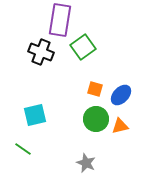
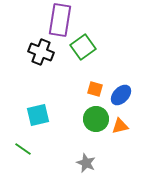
cyan square: moved 3 px right
